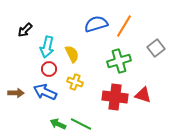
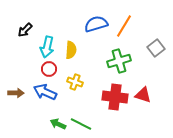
yellow semicircle: moved 1 px left, 4 px up; rotated 30 degrees clockwise
